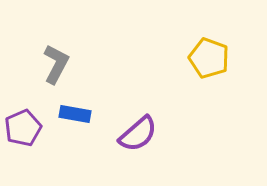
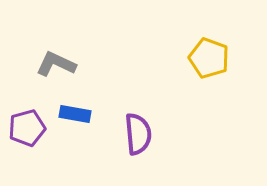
gray L-shape: rotated 93 degrees counterclockwise
purple pentagon: moved 4 px right; rotated 9 degrees clockwise
purple semicircle: rotated 54 degrees counterclockwise
